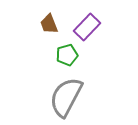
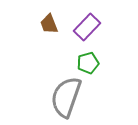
green pentagon: moved 21 px right, 8 px down
gray semicircle: rotated 9 degrees counterclockwise
